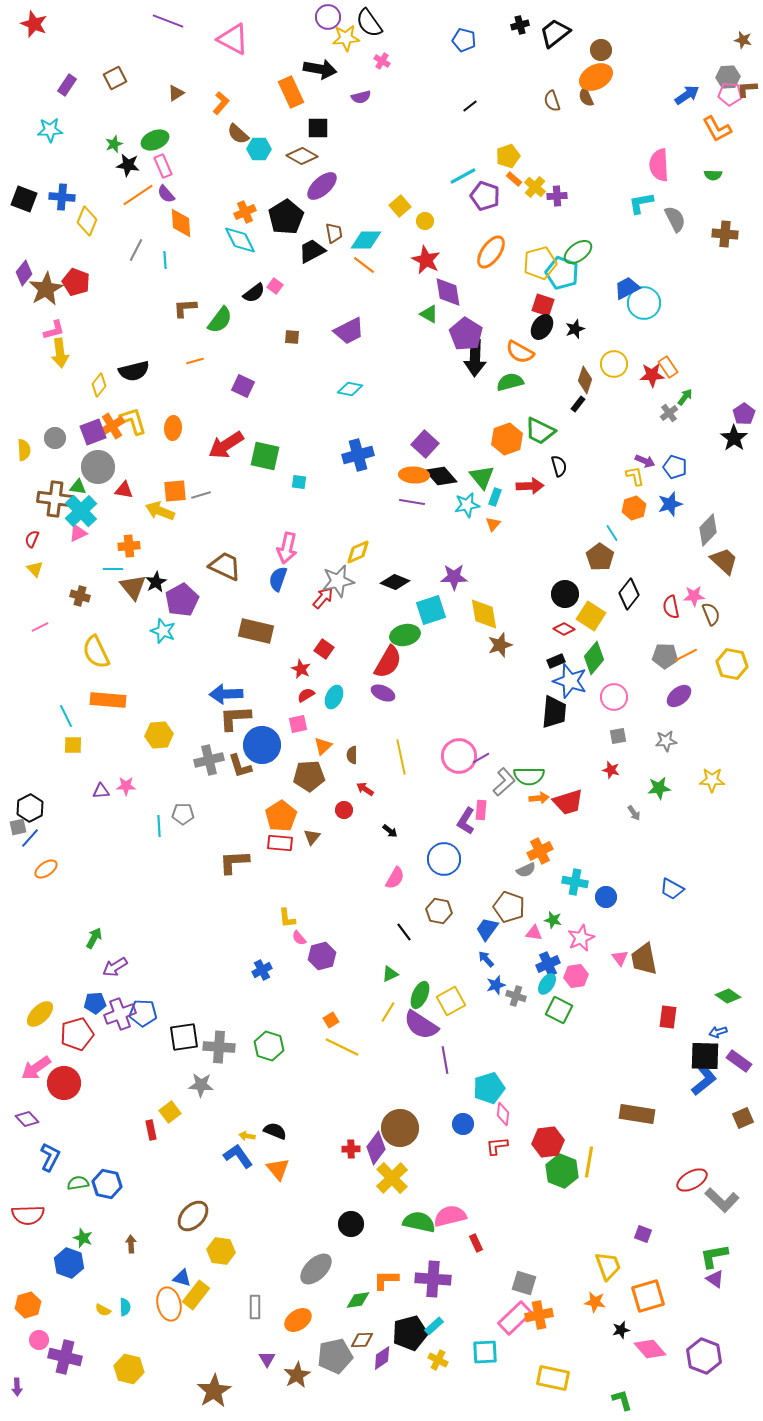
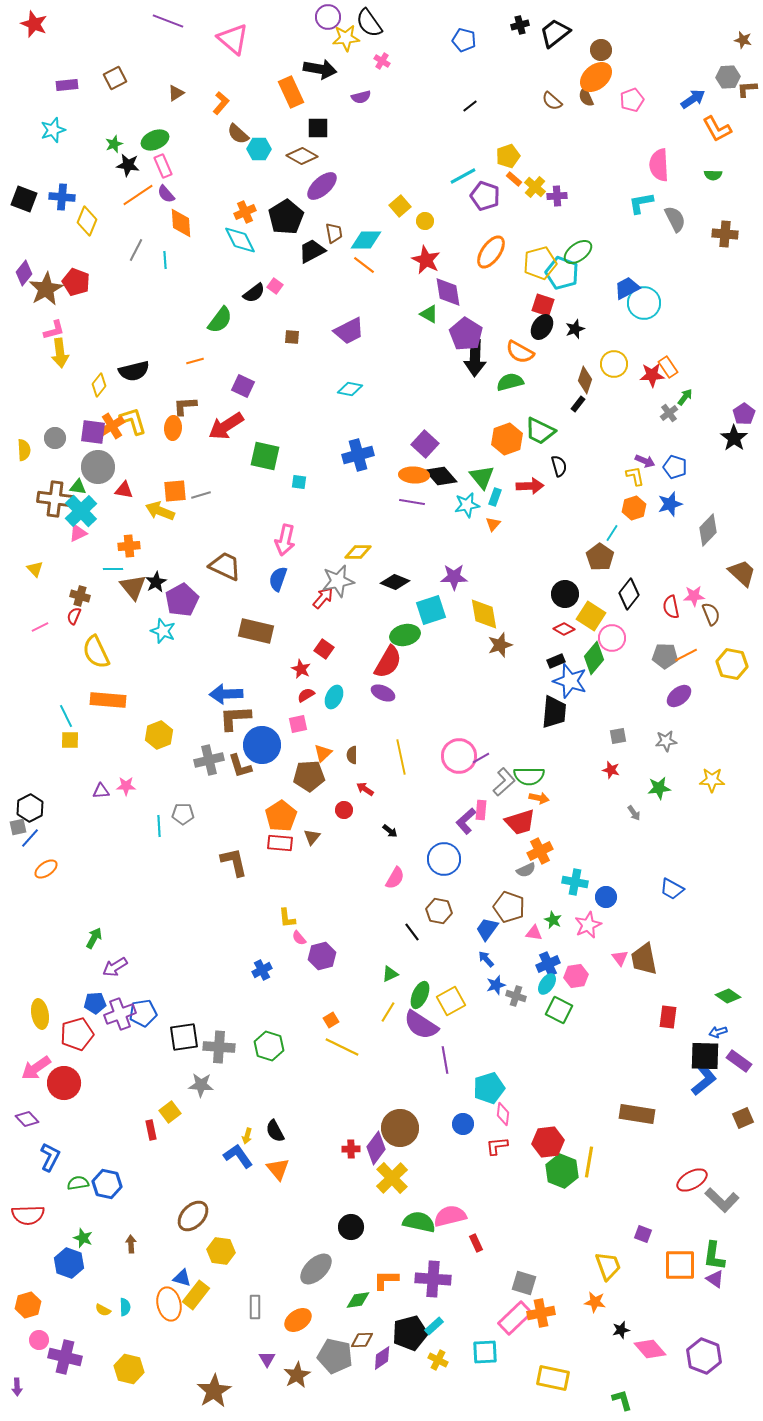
pink triangle at (233, 39): rotated 12 degrees clockwise
orange ellipse at (596, 77): rotated 12 degrees counterclockwise
purple rectangle at (67, 85): rotated 50 degrees clockwise
pink pentagon at (730, 94): moved 98 px left, 6 px down; rotated 25 degrees counterclockwise
blue arrow at (687, 95): moved 6 px right, 4 px down
brown semicircle at (552, 101): rotated 30 degrees counterclockwise
cyan star at (50, 130): moved 3 px right; rotated 15 degrees counterclockwise
brown L-shape at (185, 308): moved 98 px down
purple square at (93, 432): rotated 28 degrees clockwise
red arrow at (226, 445): moved 19 px up
cyan line at (612, 533): rotated 66 degrees clockwise
red semicircle at (32, 539): moved 42 px right, 77 px down
pink arrow at (287, 548): moved 2 px left, 8 px up
yellow diamond at (358, 552): rotated 24 degrees clockwise
brown trapezoid at (724, 561): moved 18 px right, 12 px down
pink circle at (614, 697): moved 2 px left, 59 px up
yellow hexagon at (159, 735): rotated 16 degrees counterclockwise
yellow square at (73, 745): moved 3 px left, 5 px up
orange triangle at (323, 746): moved 7 px down
orange arrow at (539, 798): rotated 18 degrees clockwise
red trapezoid at (568, 802): moved 48 px left, 20 px down
purple L-shape at (466, 821): rotated 16 degrees clockwise
brown L-shape at (234, 862): rotated 80 degrees clockwise
green star at (553, 920): rotated 12 degrees clockwise
black line at (404, 932): moved 8 px right
pink star at (581, 938): moved 7 px right, 13 px up
blue pentagon at (143, 1013): rotated 12 degrees counterclockwise
yellow ellipse at (40, 1014): rotated 56 degrees counterclockwise
black semicircle at (275, 1131): rotated 140 degrees counterclockwise
yellow arrow at (247, 1136): rotated 84 degrees counterclockwise
black circle at (351, 1224): moved 3 px down
green L-shape at (714, 1256): rotated 72 degrees counterclockwise
orange square at (648, 1296): moved 32 px right, 31 px up; rotated 16 degrees clockwise
orange cross at (539, 1315): moved 2 px right, 2 px up
gray pentagon at (335, 1356): rotated 24 degrees clockwise
